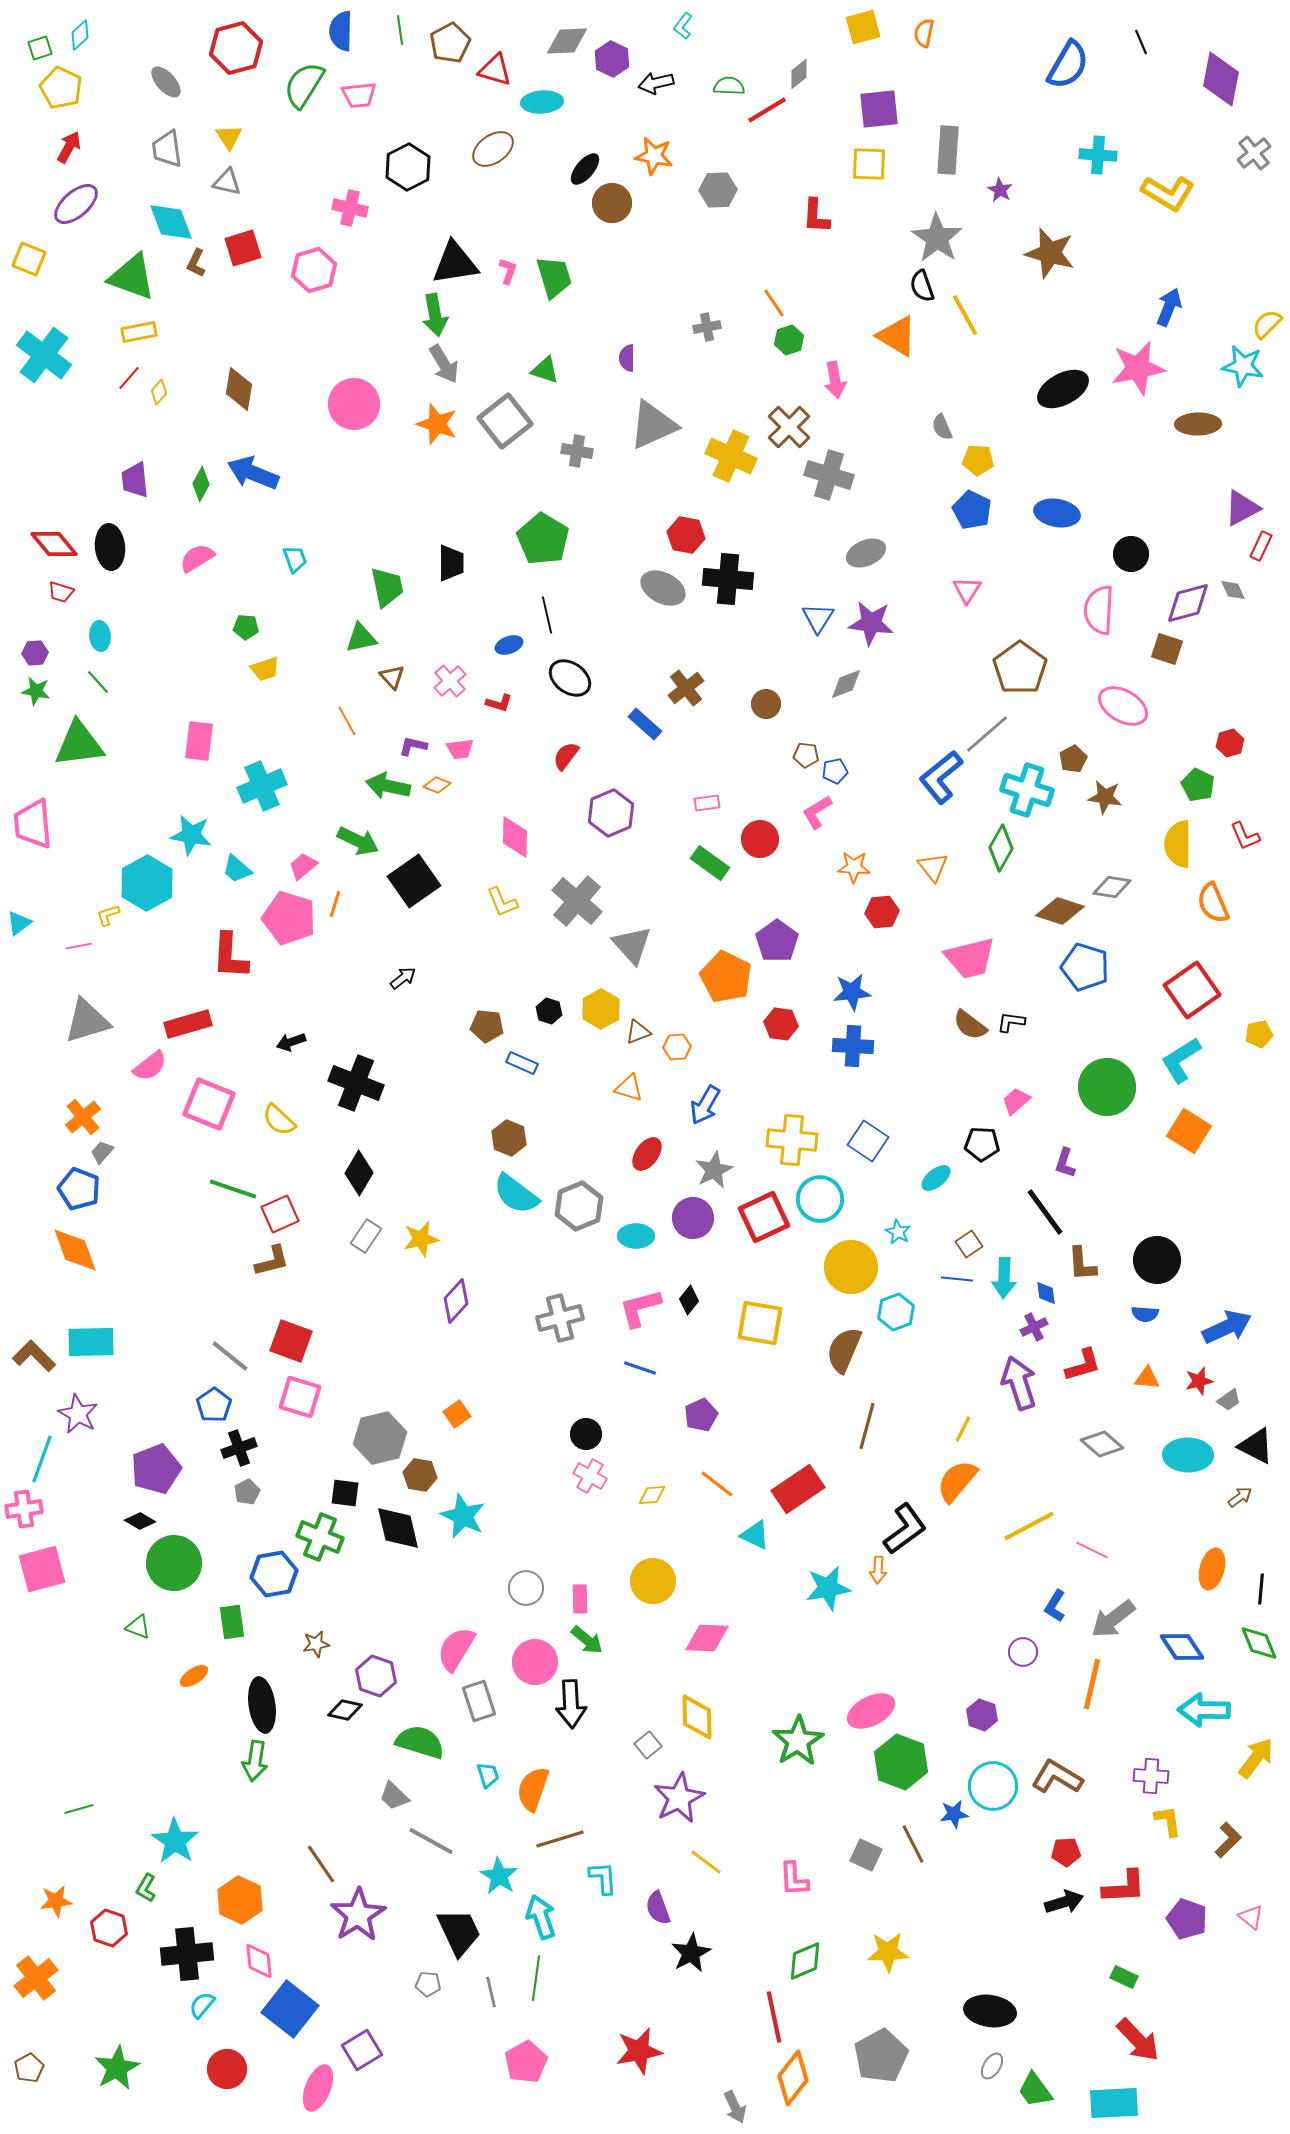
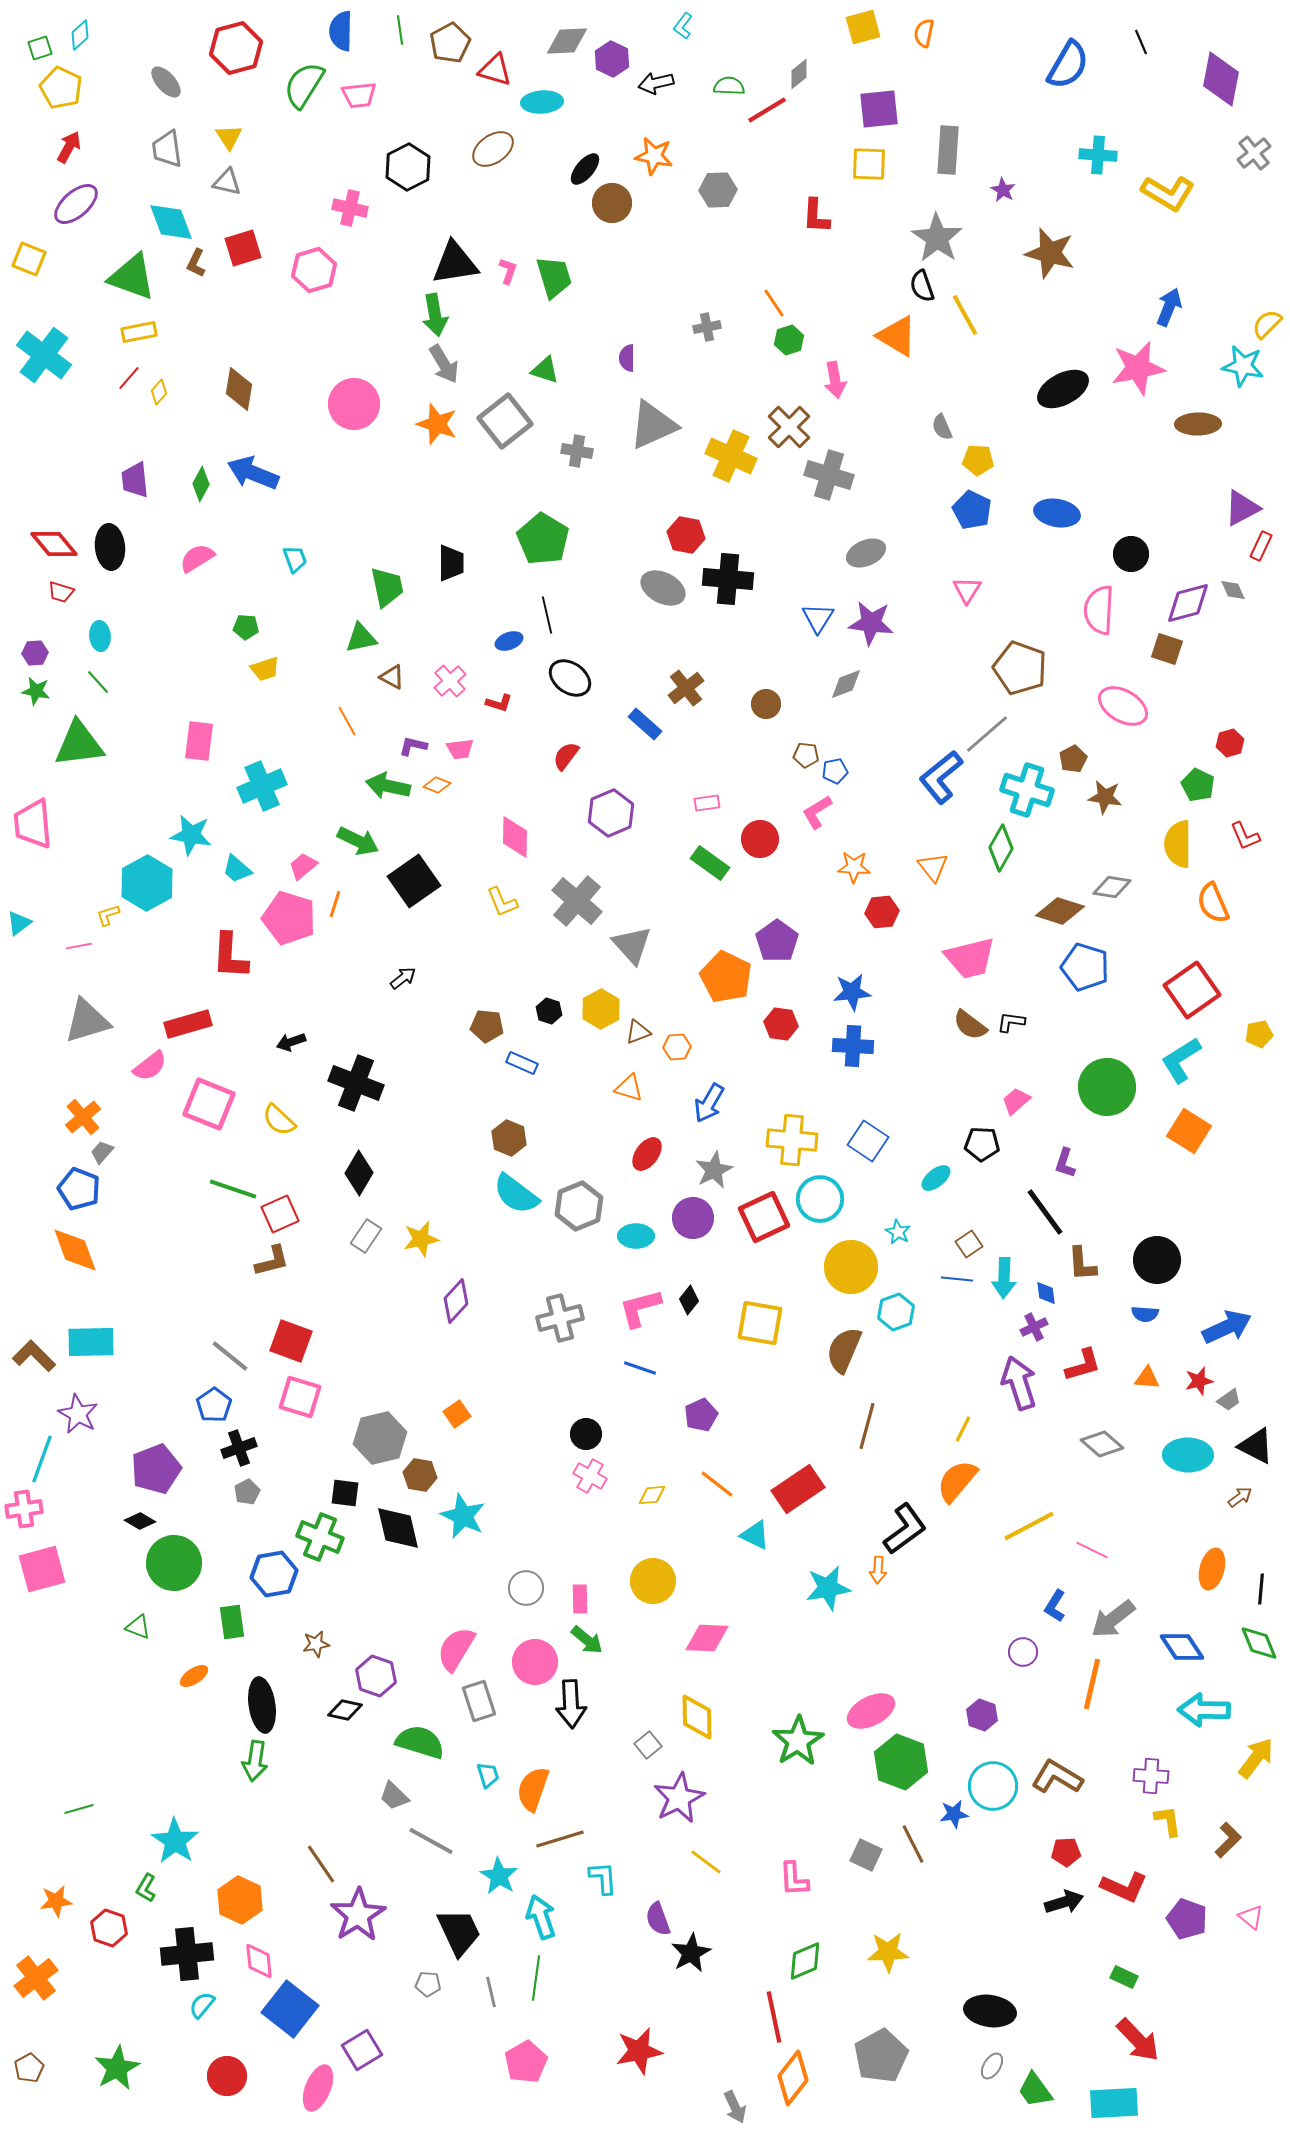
purple star at (1000, 190): moved 3 px right
blue ellipse at (509, 645): moved 4 px up
brown pentagon at (1020, 668): rotated 16 degrees counterclockwise
brown triangle at (392, 677): rotated 20 degrees counterclockwise
blue arrow at (705, 1105): moved 4 px right, 2 px up
red L-shape at (1124, 1887): rotated 27 degrees clockwise
purple semicircle at (658, 1908): moved 11 px down
red circle at (227, 2069): moved 7 px down
